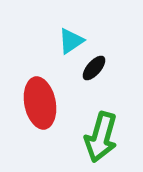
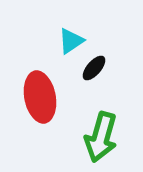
red ellipse: moved 6 px up
